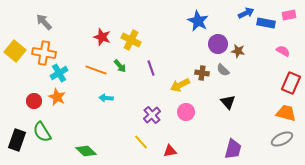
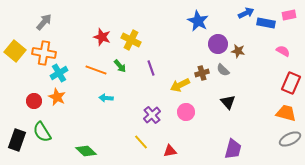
gray arrow: rotated 84 degrees clockwise
brown cross: rotated 24 degrees counterclockwise
gray ellipse: moved 8 px right
